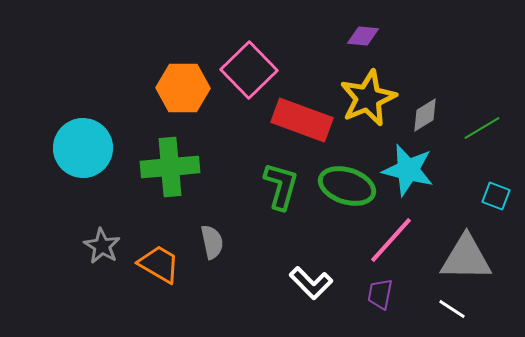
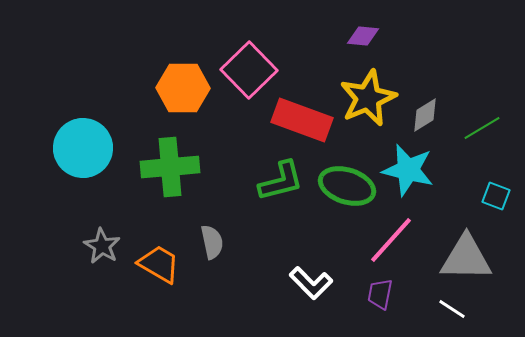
green L-shape: moved 5 px up; rotated 60 degrees clockwise
